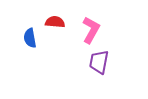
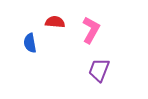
blue semicircle: moved 5 px down
purple trapezoid: moved 8 px down; rotated 10 degrees clockwise
